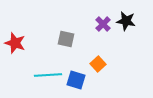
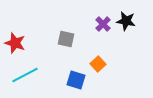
cyan line: moved 23 px left; rotated 24 degrees counterclockwise
